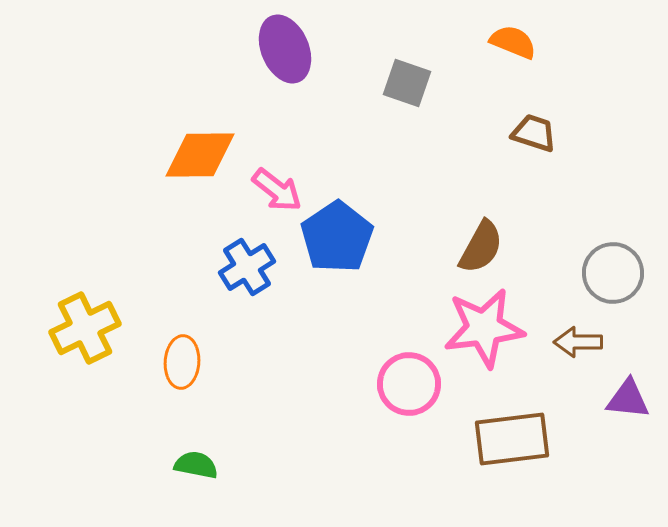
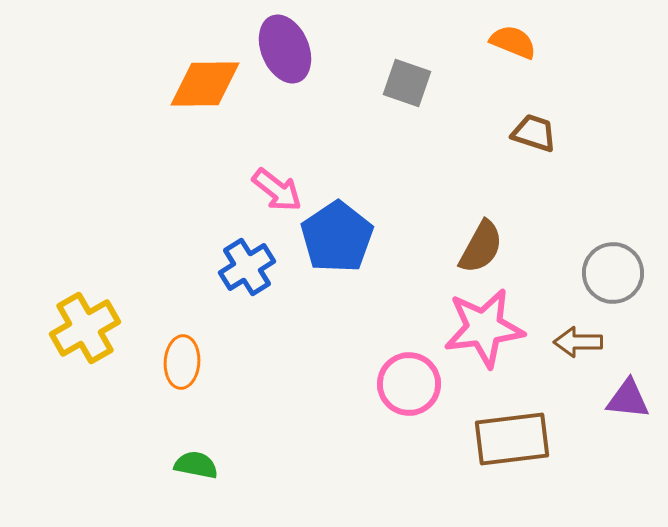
orange diamond: moved 5 px right, 71 px up
yellow cross: rotated 4 degrees counterclockwise
